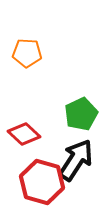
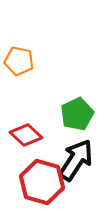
orange pentagon: moved 8 px left, 8 px down; rotated 8 degrees clockwise
green pentagon: moved 4 px left
red diamond: moved 2 px right, 1 px down
